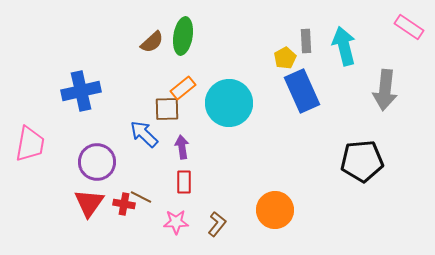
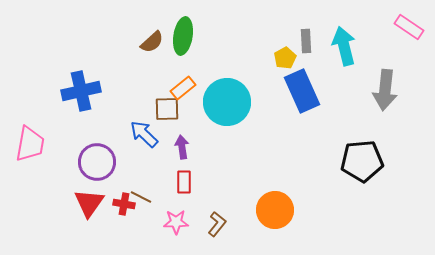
cyan circle: moved 2 px left, 1 px up
